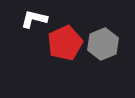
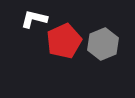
red pentagon: moved 1 px left, 2 px up
